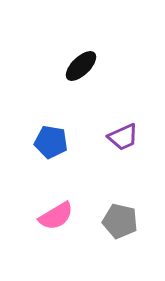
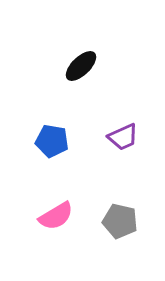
blue pentagon: moved 1 px right, 1 px up
